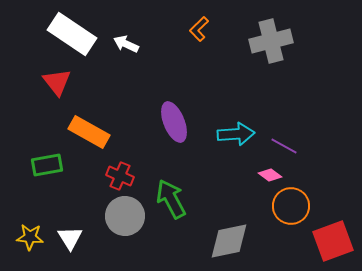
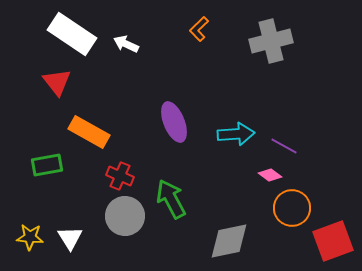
orange circle: moved 1 px right, 2 px down
